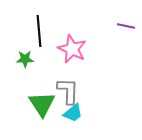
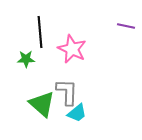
black line: moved 1 px right, 1 px down
green star: moved 1 px right
gray L-shape: moved 1 px left, 1 px down
green triangle: rotated 16 degrees counterclockwise
cyan trapezoid: moved 4 px right
